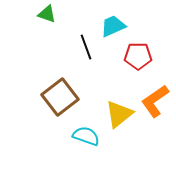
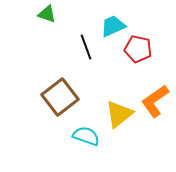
red pentagon: moved 7 px up; rotated 12 degrees clockwise
